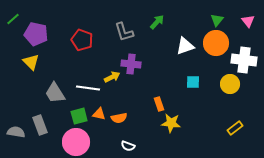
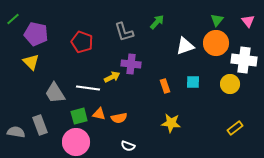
red pentagon: moved 2 px down
orange rectangle: moved 6 px right, 18 px up
